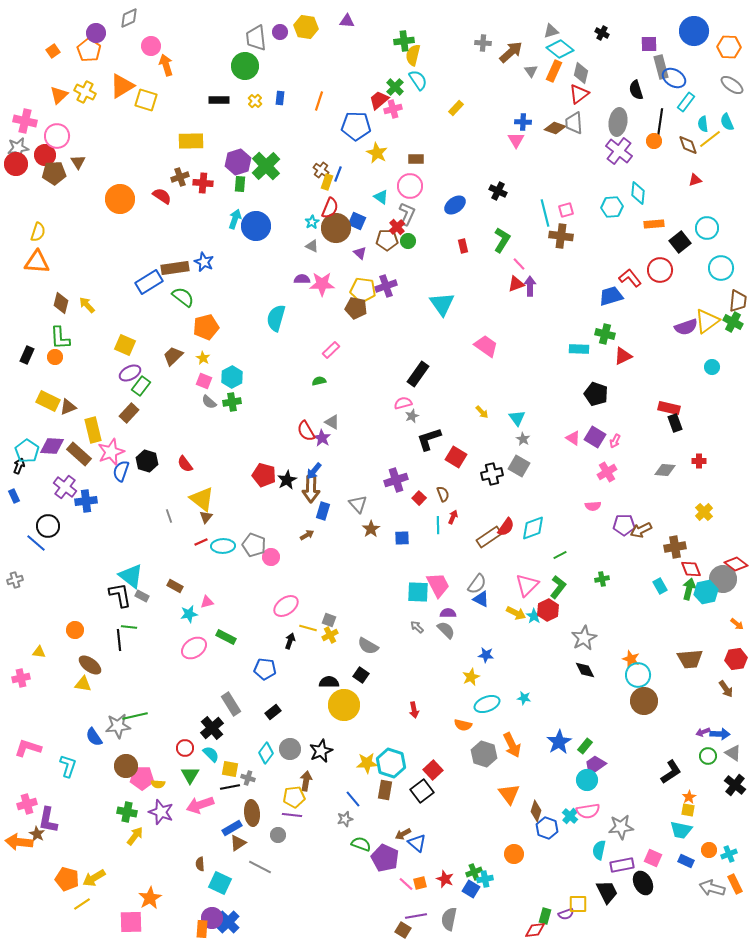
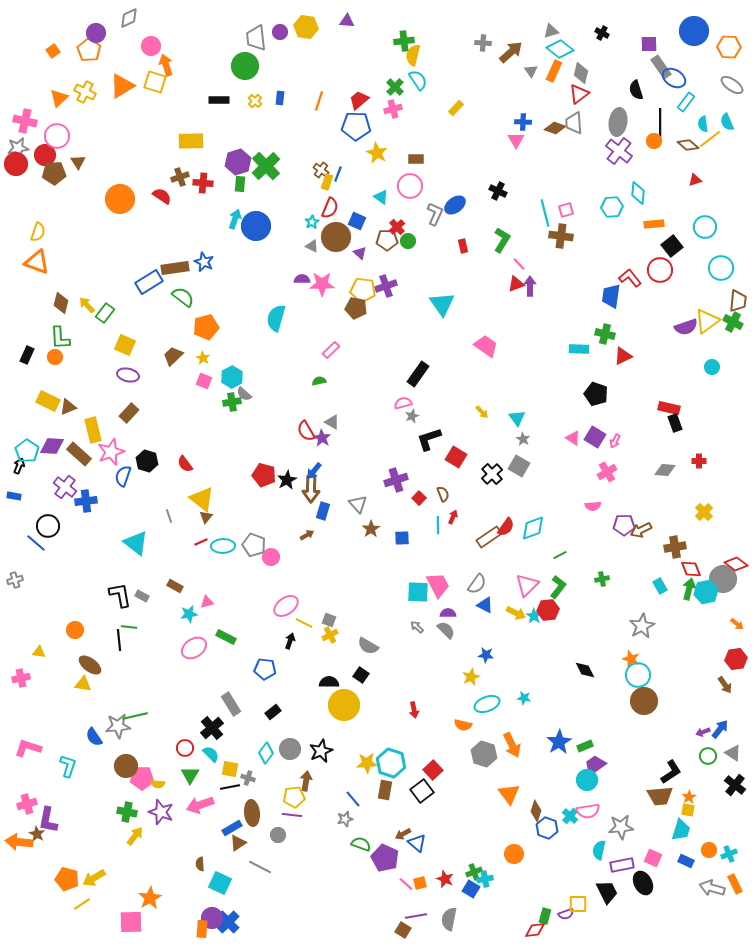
gray rectangle at (661, 67): rotated 20 degrees counterclockwise
orange triangle at (59, 95): moved 3 px down
yellow square at (146, 100): moved 9 px right, 18 px up
red trapezoid at (379, 100): moved 20 px left
black line at (660, 123): rotated 8 degrees counterclockwise
brown diamond at (688, 145): rotated 30 degrees counterclockwise
gray L-shape at (407, 214): moved 28 px right
brown circle at (336, 228): moved 9 px down
cyan circle at (707, 228): moved 2 px left, 1 px up
black square at (680, 242): moved 8 px left, 4 px down
orange triangle at (37, 262): rotated 16 degrees clockwise
blue trapezoid at (611, 296): rotated 65 degrees counterclockwise
purple ellipse at (130, 373): moved 2 px left, 2 px down; rotated 40 degrees clockwise
green rectangle at (141, 386): moved 36 px left, 73 px up
gray semicircle at (209, 402): moved 35 px right, 8 px up
blue semicircle at (121, 471): moved 2 px right, 5 px down
black cross at (492, 474): rotated 30 degrees counterclockwise
blue rectangle at (14, 496): rotated 56 degrees counterclockwise
cyan triangle at (131, 576): moved 5 px right, 33 px up
blue triangle at (481, 599): moved 4 px right, 6 px down
red hexagon at (548, 610): rotated 20 degrees clockwise
yellow line at (308, 628): moved 4 px left, 5 px up; rotated 12 degrees clockwise
gray star at (584, 638): moved 58 px right, 12 px up
brown trapezoid at (690, 659): moved 30 px left, 137 px down
brown arrow at (726, 689): moved 1 px left, 4 px up
blue arrow at (720, 734): moved 5 px up; rotated 54 degrees counterclockwise
green rectangle at (585, 746): rotated 28 degrees clockwise
cyan trapezoid at (681, 830): rotated 85 degrees counterclockwise
